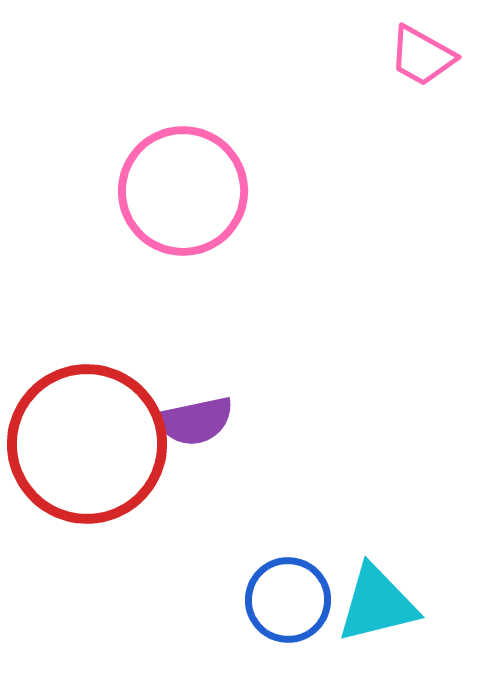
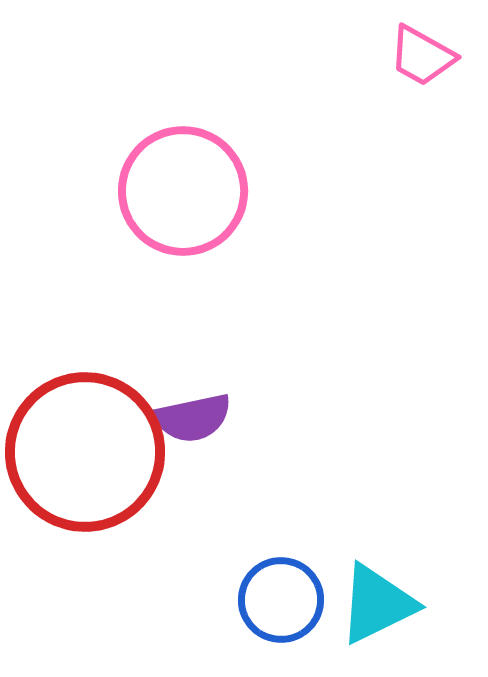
purple semicircle: moved 2 px left, 3 px up
red circle: moved 2 px left, 8 px down
blue circle: moved 7 px left
cyan triangle: rotated 12 degrees counterclockwise
